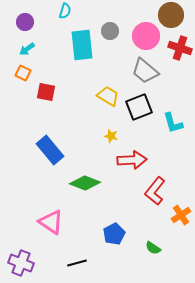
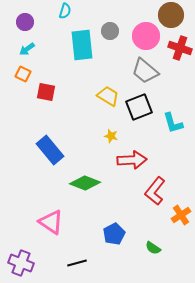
orange square: moved 1 px down
